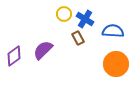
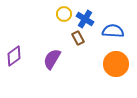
purple semicircle: moved 9 px right, 9 px down; rotated 15 degrees counterclockwise
